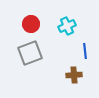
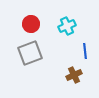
brown cross: rotated 21 degrees counterclockwise
